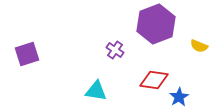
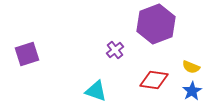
yellow semicircle: moved 8 px left, 21 px down
purple cross: rotated 18 degrees clockwise
cyan triangle: rotated 10 degrees clockwise
blue star: moved 13 px right, 6 px up
